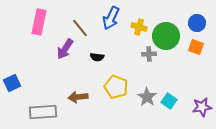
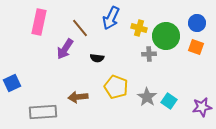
yellow cross: moved 1 px down
black semicircle: moved 1 px down
